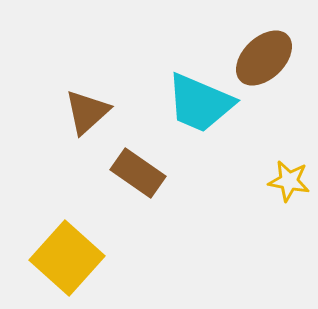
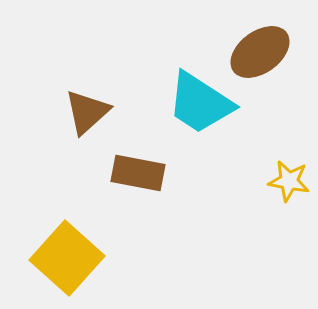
brown ellipse: moved 4 px left, 6 px up; rotated 8 degrees clockwise
cyan trapezoid: rotated 10 degrees clockwise
brown rectangle: rotated 24 degrees counterclockwise
